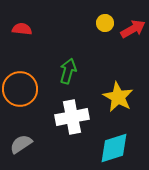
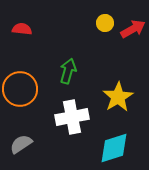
yellow star: rotated 12 degrees clockwise
